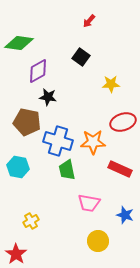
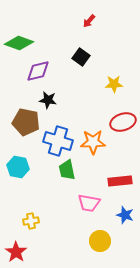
green diamond: rotated 12 degrees clockwise
purple diamond: rotated 15 degrees clockwise
yellow star: moved 3 px right
black star: moved 3 px down
brown pentagon: moved 1 px left
red rectangle: moved 12 px down; rotated 30 degrees counterclockwise
yellow cross: rotated 21 degrees clockwise
yellow circle: moved 2 px right
red star: moved 2 px up
